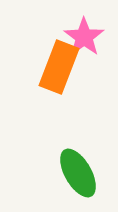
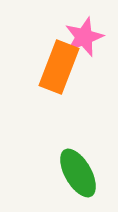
pink star: rotated 15 degrees clockwise
